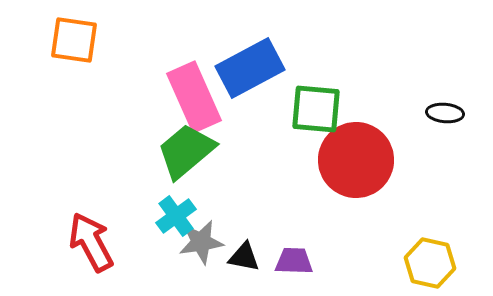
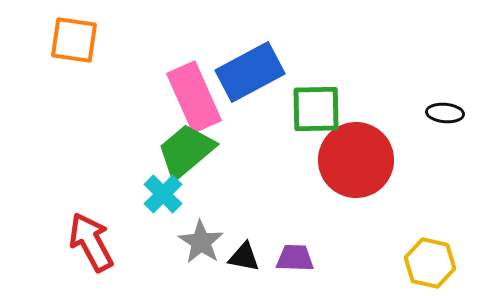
blue rectangle: moved 4 px down
green square: rotated 6 degrees counterclockwise
cyan cross: moved 13 px left, 22 px up; rotated 9 degrees counterclockwise
gray star: rotated 30 degrees counterclockwise
purple trapezoid: moved 1 px right, 3 px up
